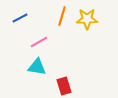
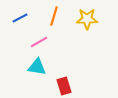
orange line: moved 8 px left
